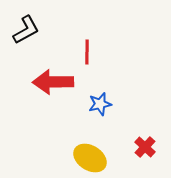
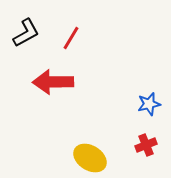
black L-shape: moved 3 px down
red line: moved 16 px left, 14 px up; rotated 30 degrees clockwise
blue star: moved 49 px right
red cross: moved 1 px right, 2 px up; rotated 25 degrees clockwise
